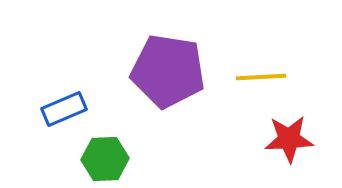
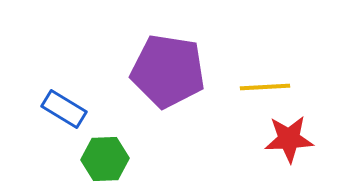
yellow line: moved 4 px right, 10 px down
blue rectangle: rotated 54 degrees clockwise
